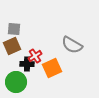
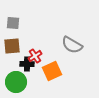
gray square: moved 1 px left, 6 px up
brown square: rotated 18 degrees clockwise
orange square: moved 3 px down
